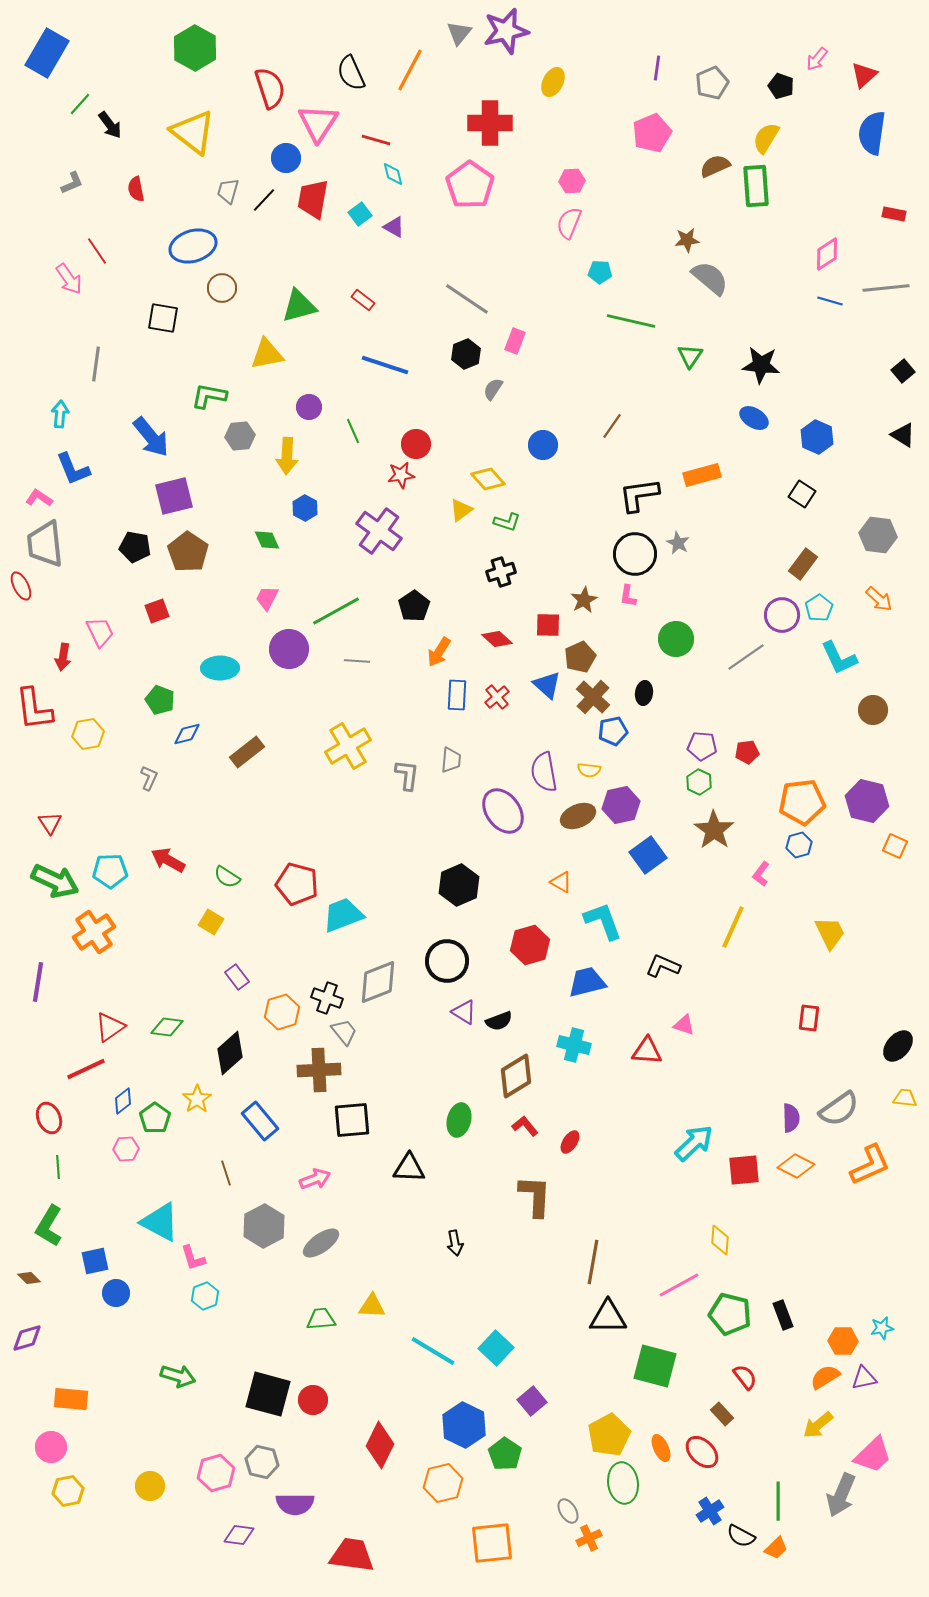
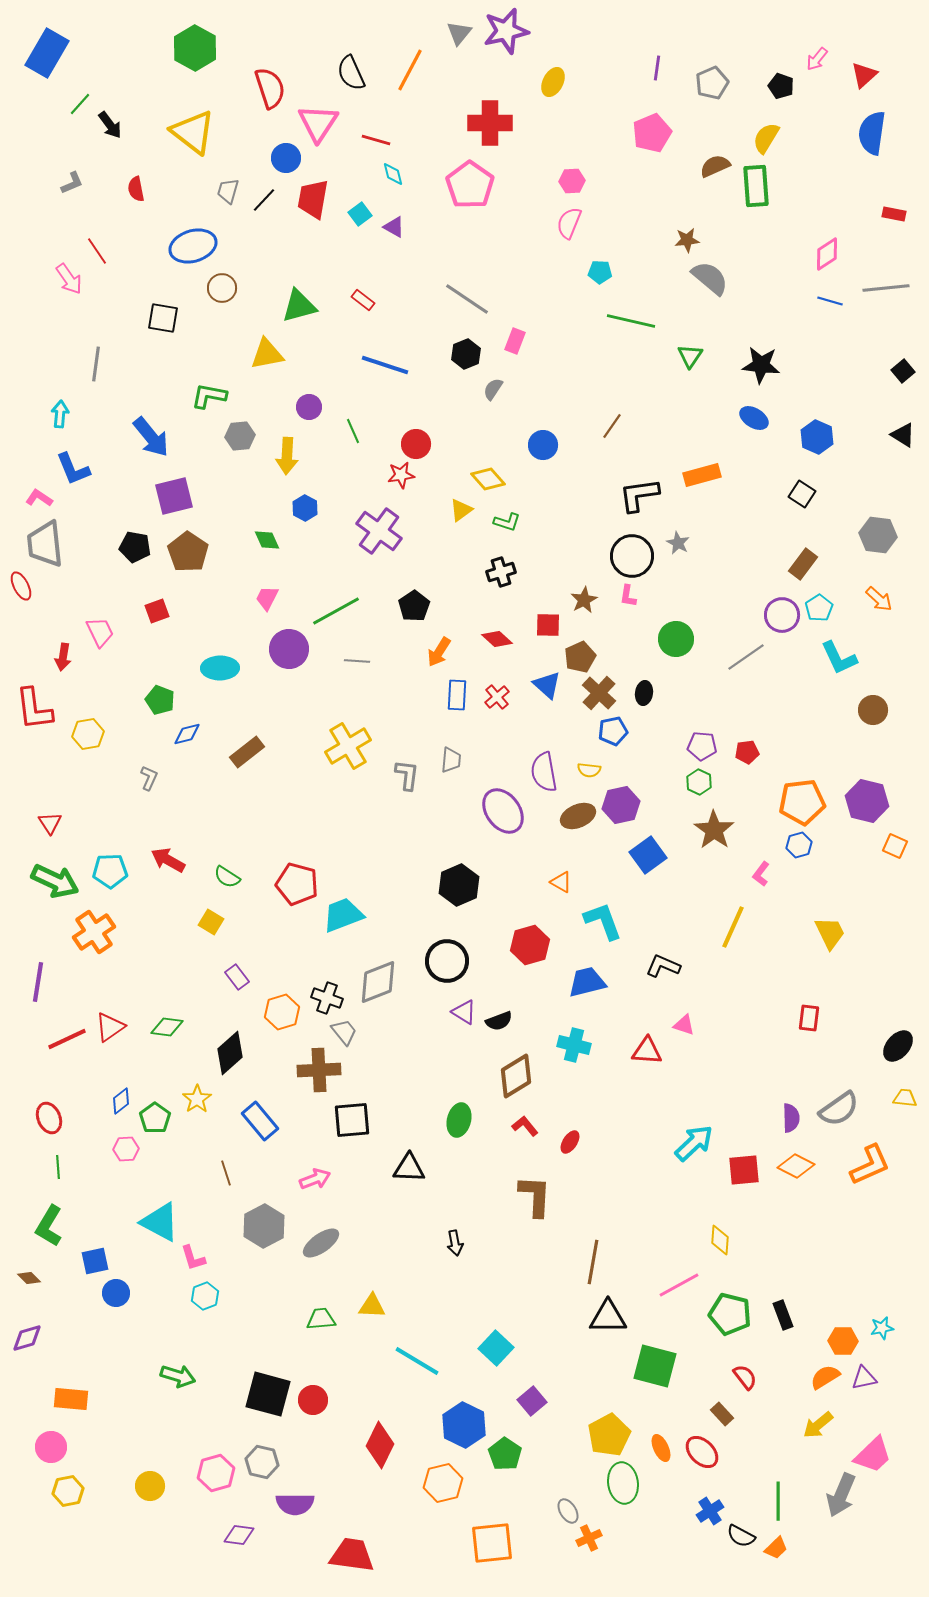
black circle at (635, 554): moved 3 px left, 2 px down
brown cross at (593, 697): moved 6 px right, 4 px up
red line at (86, 1069): moved 19 px left, 30 px up
blue diamond at (123, 1101): moved 2 px left
cyan line at (433, 1351): moved 16 px left, 10 px down
